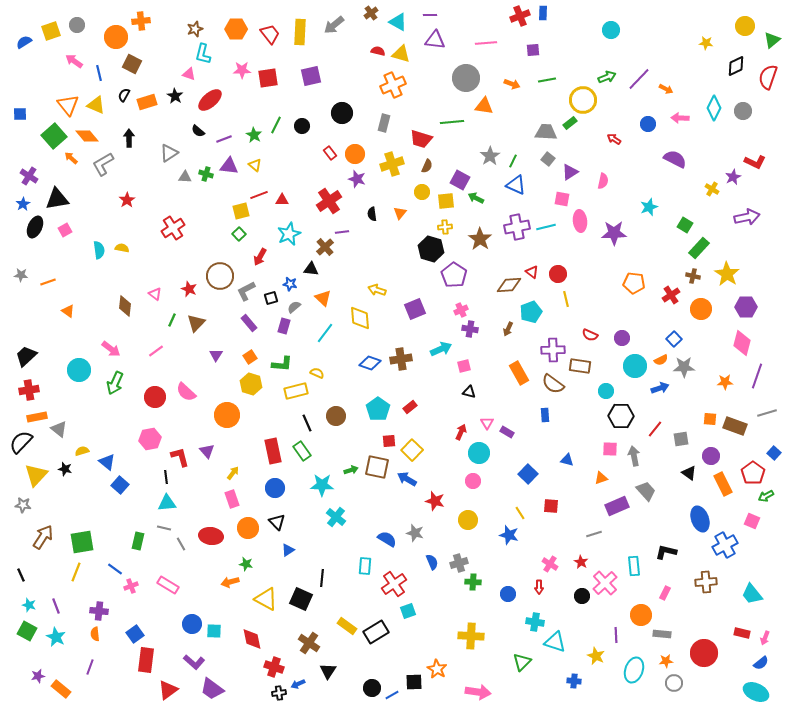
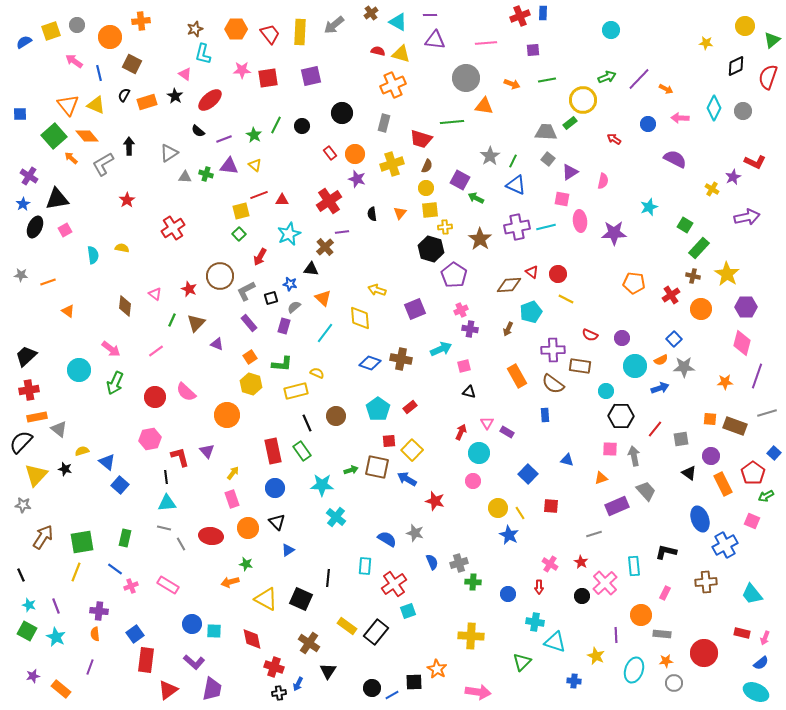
orange circle at (116, 37): moved 6 px left
pink triangle at (189, 74): moved 4 px left; rotated 16 degrees clockwise
black arrow at (129, 138): moved 8 px down
yellow circle at (422, 192): moved 4 px right, 4 px up
yellow square at (446, 201): moved 16 px left, 9 px down
cyan semicircle at (99, 250): moved 6 px left, 5 px down
yellow line at (566, 299): rotated 49 degrees counterclockwise
purple triangle at (216, 355): moved 1 px right, 11 px up; rotated 40 degrees counterclockwise
brown cross at (401, 359): rotated 20 degrees clockwise
orange rectangle at (519, 373): moved 2 px left, 3 px down
yellow circle at (468, 520): moved 30 px right, 12 px up
blue star at (509, 535): rotated 12 degrees clockwise
green rectangle at (138, 541): moved 13 px left, 3 px up
black line at (322, 578): moved 6 px right
black rectangle at (376, 632): rotated 20 degrees counterclockwise
purple star at (38, 676): moved 5 px left
blue arrow at (298, 684): rotated 40 degrees counterclockwise
purple trapezoid at (212, 689): rotated 115 degrees counterclockwise
